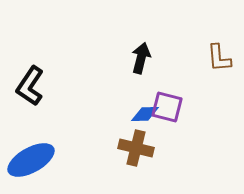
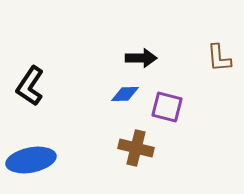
black arrow: rotated 76 degrees clockwise
blue diamond: moved 20 px left, 20 px up
blue ellipse: rotated 18 degrees clockwise
